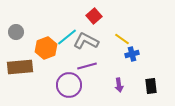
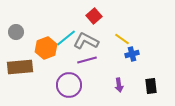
cyan line: moved 1 px left, 1 px down
purple line: moved 6 px up
